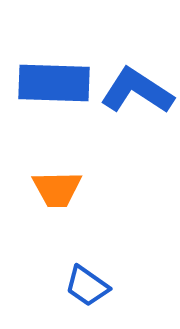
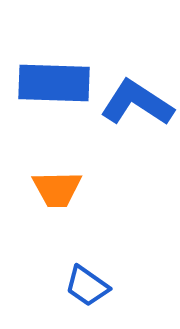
blue L-shape: moved 12 px down
